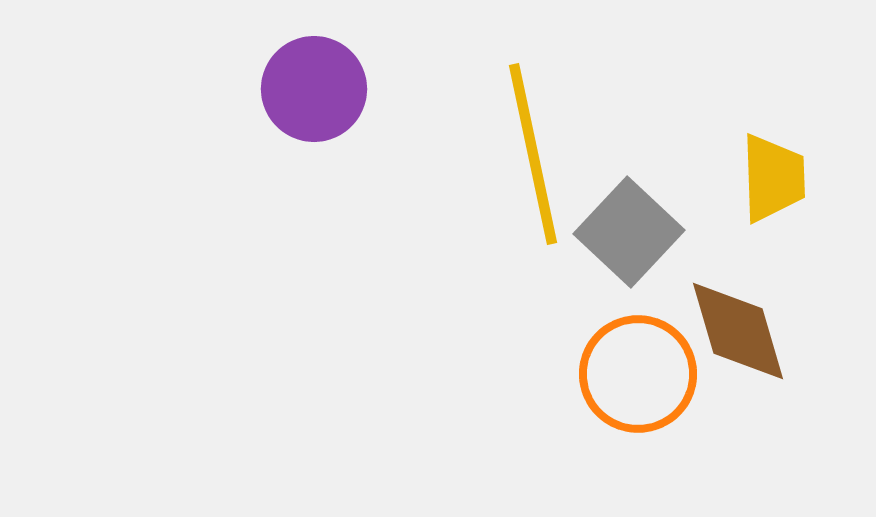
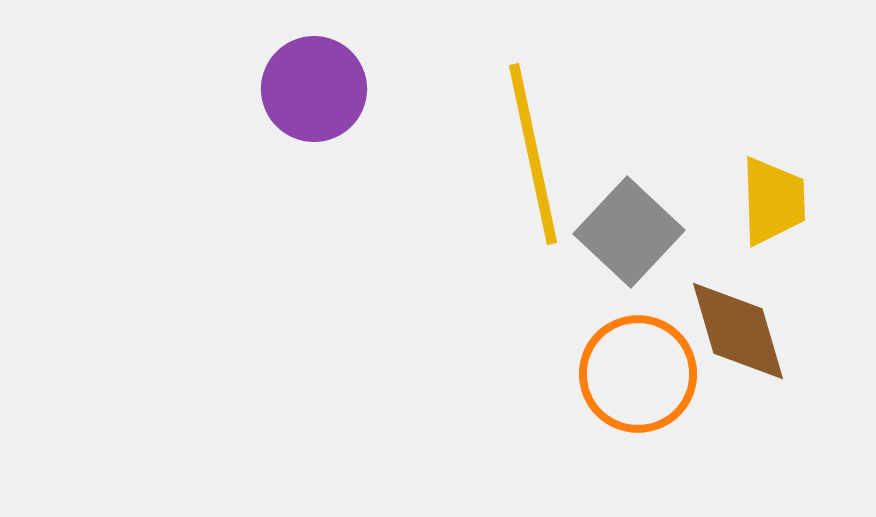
yellow trapezoid: moved 23 px down
